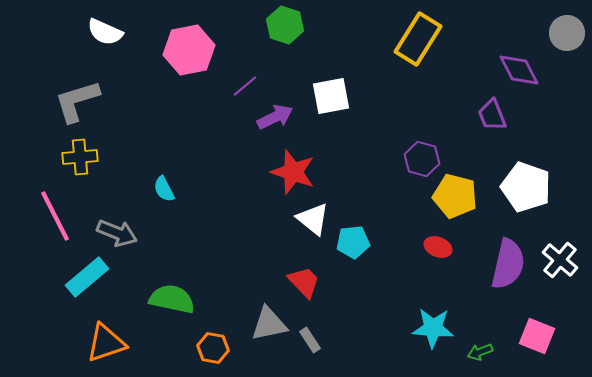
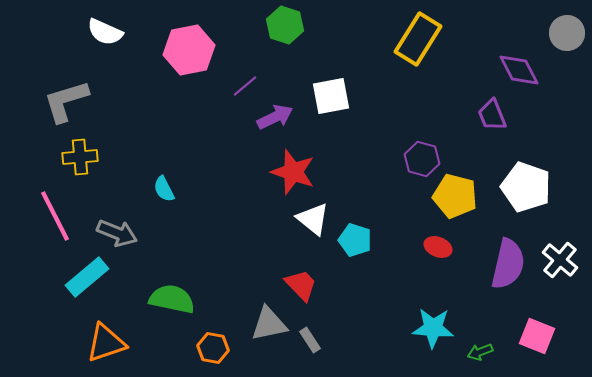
gray L-shape: moved 11 px left
cyan pentagon: moved 2 px right, 2 px up; rotated 24 degrees clockwise
red trapezoid: moved 3 px left, 3 px down
